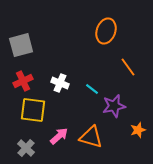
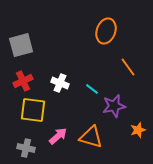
pink arrow: moved 1 px left
gray cross: rotated 30 degrees counterclockwise
